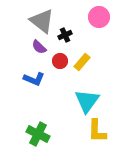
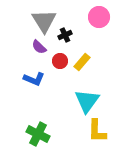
gray triangle: moved 2 px right; rotated 20 degrees clockwise
